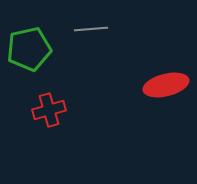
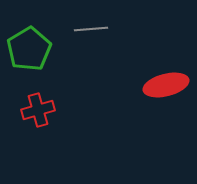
green pentagon: rotated 18 degrees counterclockwise
red cross: moved 11 px left
